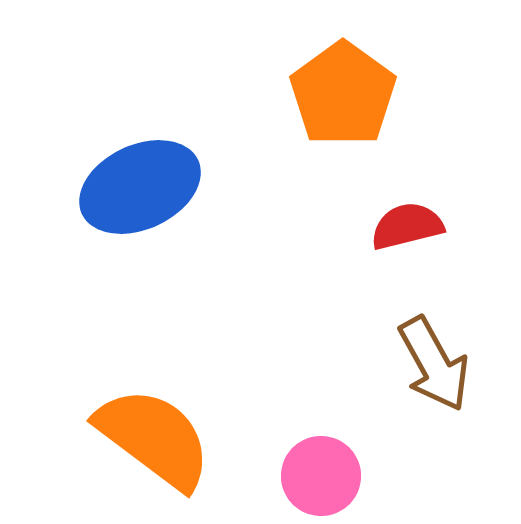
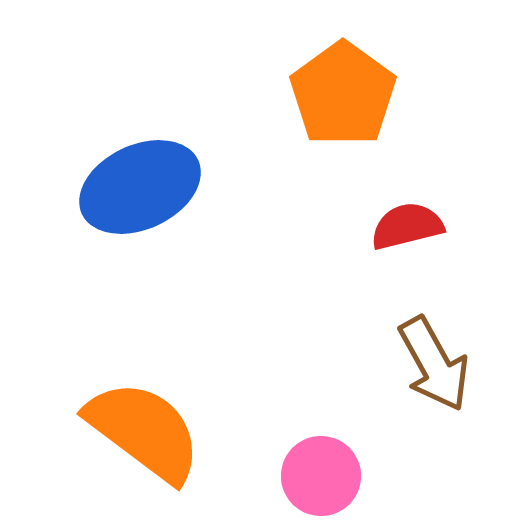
orange semicircle: moved 10 px left, 7 px up
